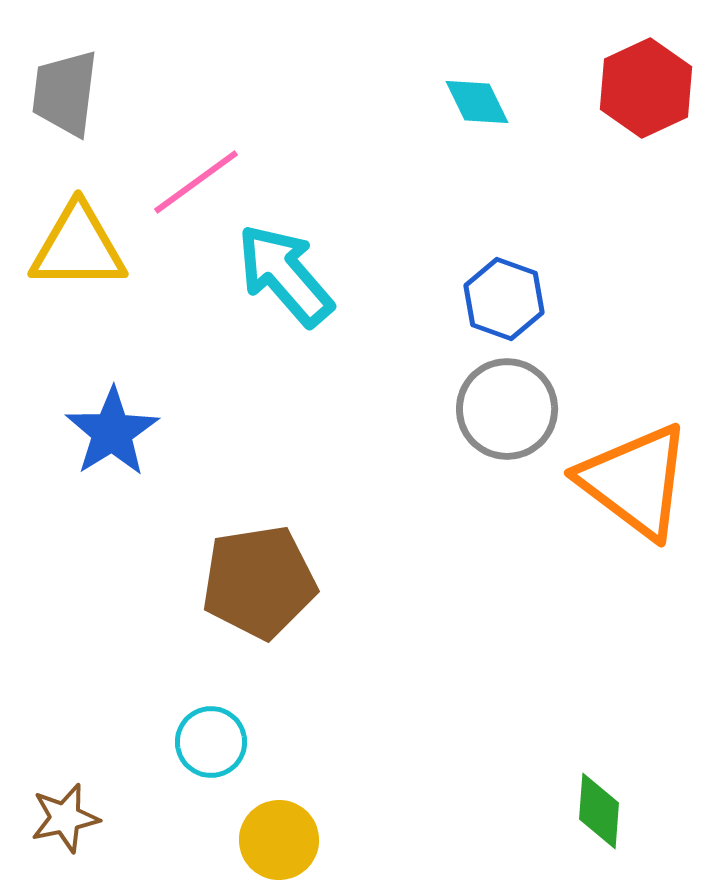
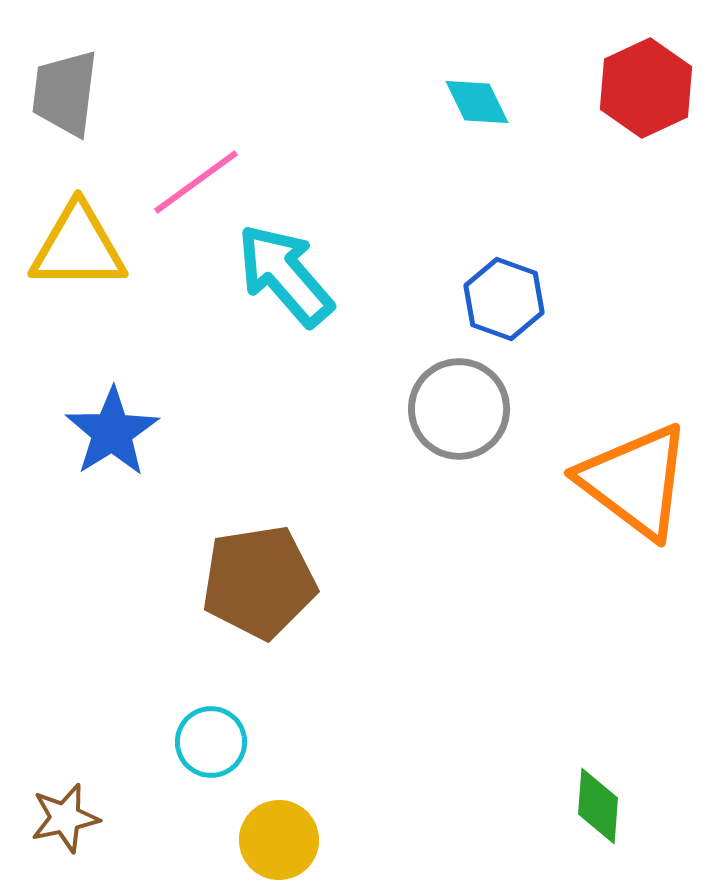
gray circle: moved 48 px left
green diamond: moved 1 px left, 5 px up
